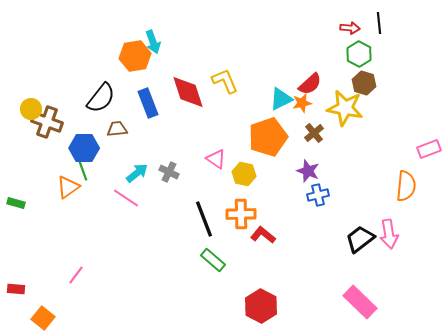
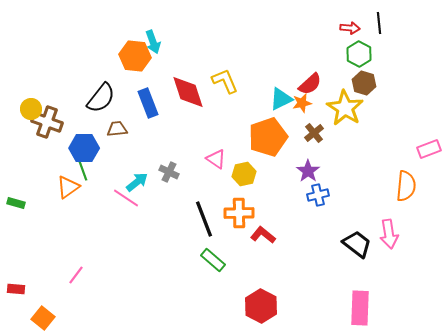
orange hexagon at (135, 56): rotated 16 degrees clockwise
yellow star at (345, 108): rotated 21 degrees clockwise
purple star at (308, 171): rotated 15 degrees clockwise
cyan arrow at (137, 173): moved 9 px down
yellow hexagon at (244, 174): rotated 25 degrees counterclockwise
orange cross at (241, 214): moved 2 px left, 1 px up
black trapezoid at (360, 239): moved 3 px left, 5 px down; rotated 76 degrees clockwise
pink rectangle at (360, 302): moved 6 px down; rotated 48 degrees clockwise
